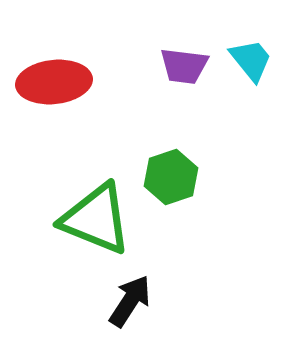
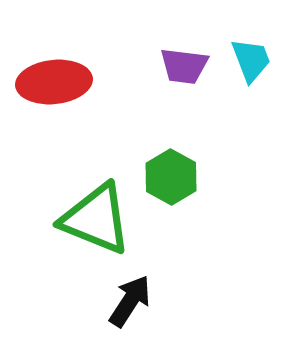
cyan trapezoid: rotated 18 degrees clockwise
green hexagon: rotated 12 degrees counterclockwise
